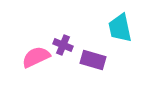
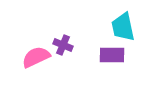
cyan trapezoid: moved 3 px right, 1 px up
purple rectangle: moved 19 px right, 5 px up; rotated 15 degrees counterclockwise
